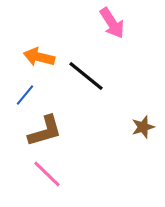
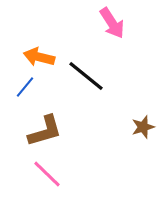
blue line: moved 8 px up
